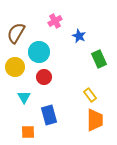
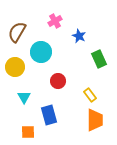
brown semicircle: moved 1 px right, 1 px up
cyan circle: moved 2 px right
red circle: moved 14 px right, 4 px down
